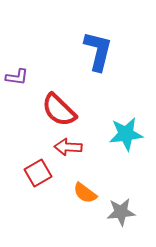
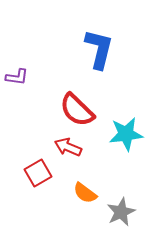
blue L-shape: moved 1 px right, 2 px up
red semicircle: moved 18 px right
red arrow: rotated 20 degrees clockwise
gray star: rotated 20 degrees counterclockwise
